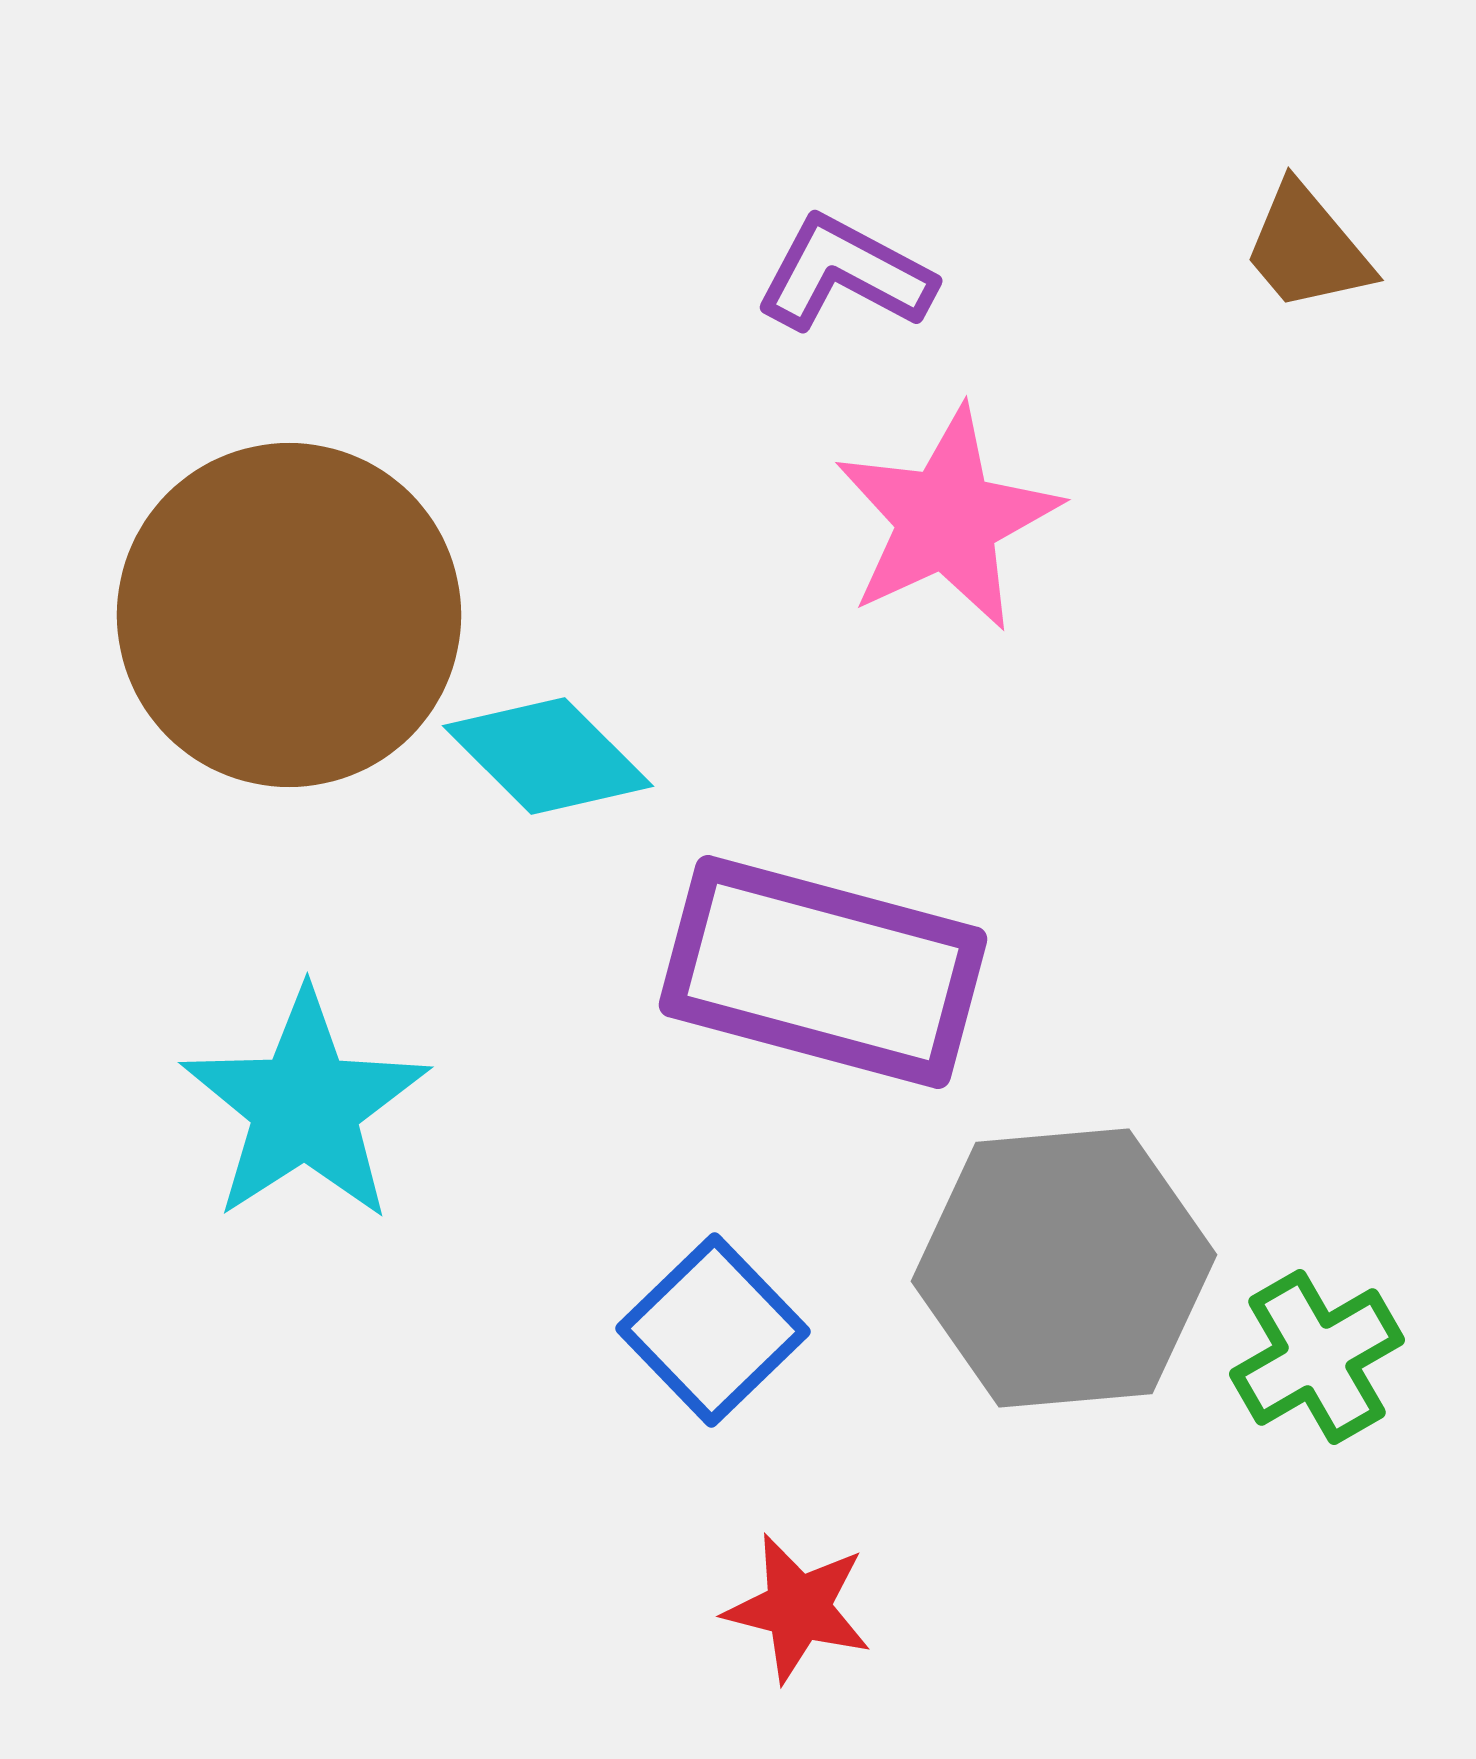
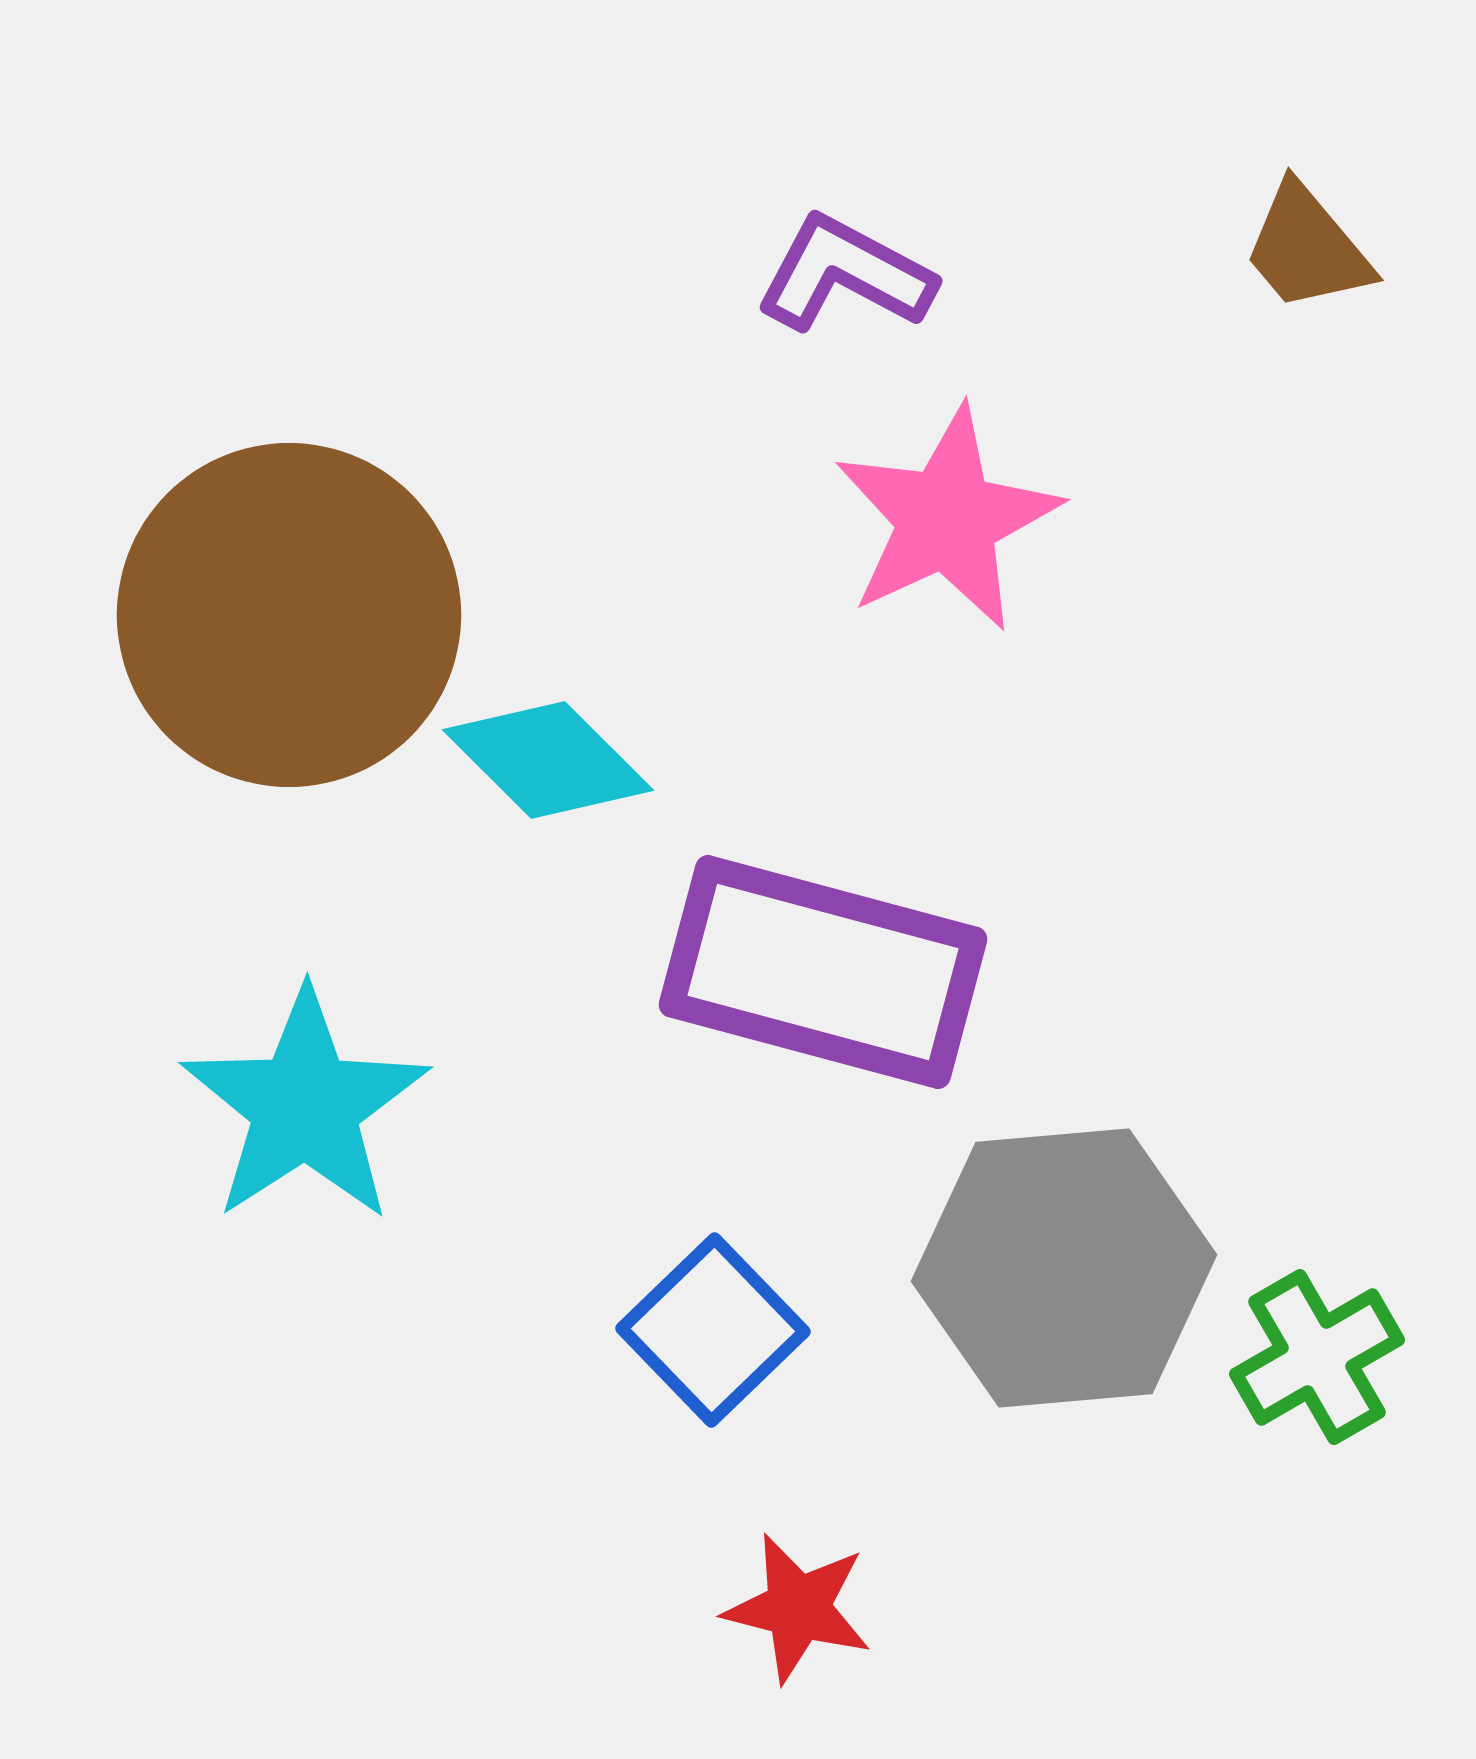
cyan diamond: moved 4 px down
